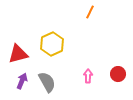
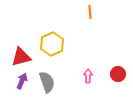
orange line: rotated 32 degrees counterclockwise
red triangle: moved 3 px right, 3 px down
gray semicircle: rotated 10 degrees clockwise
